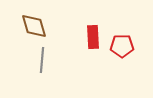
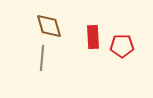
brown diamond: moved 15 px right
gray line: moved 2 px up
